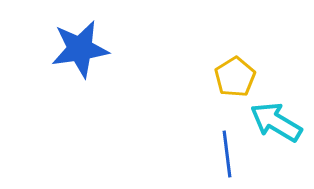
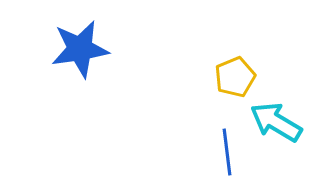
yellow pentagon: rotated 9 degrees clockwise
blue line: moved 2 px up
